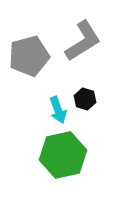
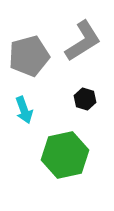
cyan arrow: moved 34 px left
green hexagon: moved 2 px right
